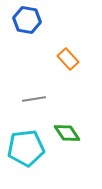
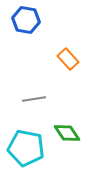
blue hexagon: moved 1 px left
cyan pentagon: rotated 18 degrees clockwise
